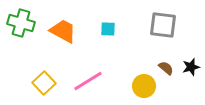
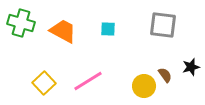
brown semicircle: moved 1 px left, 7 px down; rotated 14 degrees clockwise
